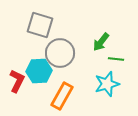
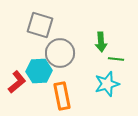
green arrow: rotated 42 degrees counterclockwise
red L-shape: moved 1 px down; rotated 25 degrees clockwise
orange rectangle: rotated 40 degrees counterclockwise
